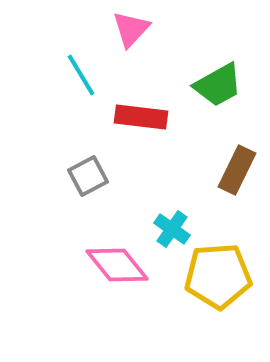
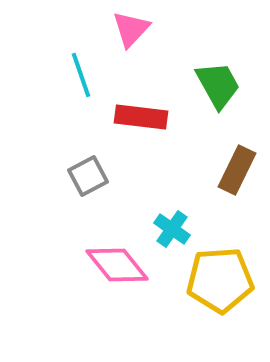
cyan line: rotated 12 degrees clockwise
green trapezoid: rotated 90 degrees counterclockwise
yellow pentagon: moved 2 px right, 4 px down
